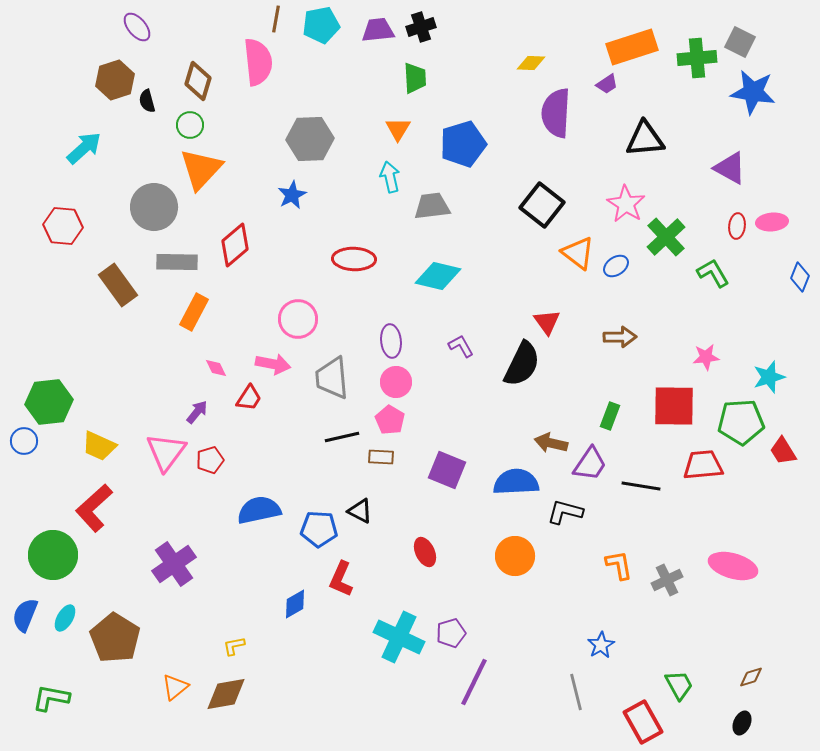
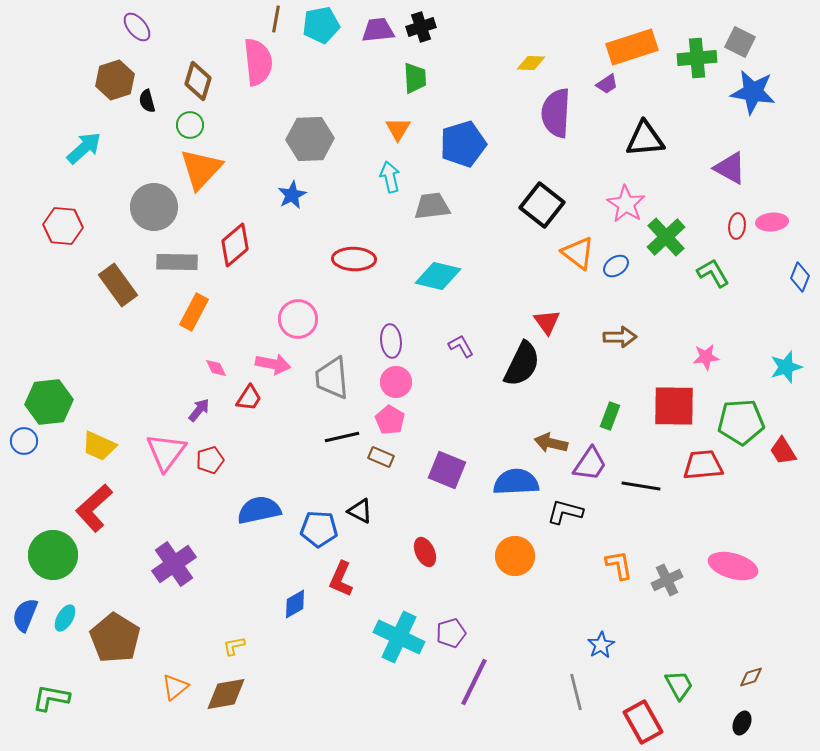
cyan star at (769, 377): moved 17 px right, 10 px up
purple arrow at (197, 412): moved 2 px right, 2 px up
brown rectangle at (381, 457): rotated 20 degrees clockwise
